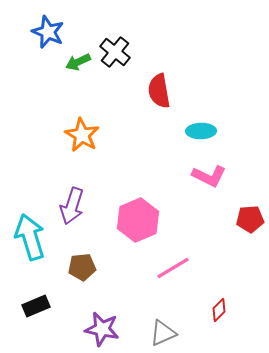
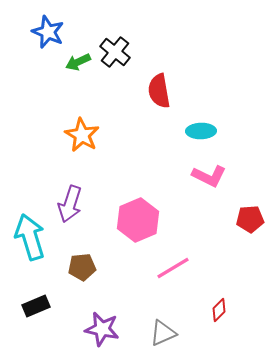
purple arrow: moved 2 px left, 2 px up
